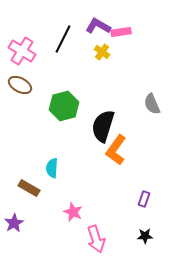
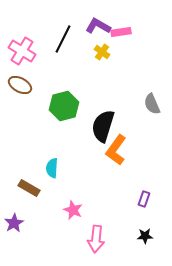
pink star: moved 2 px up
pink arrow: rotated 24 degrees clockwise
